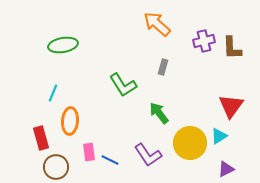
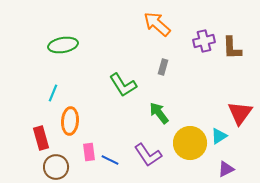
red triangle: moved 9 px right, 7 px down
